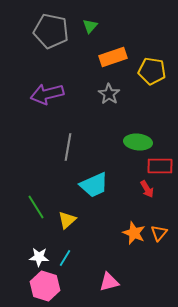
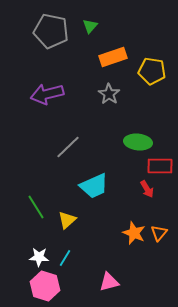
gray line: rotated 36 degrees clockwise
cyan trapezoid: moved 1 px down
